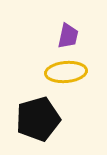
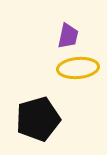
yellow ellipse: moved 12 px right, 4 px up
